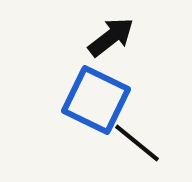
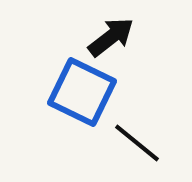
blue square: moved 14 px left, 8 px up
